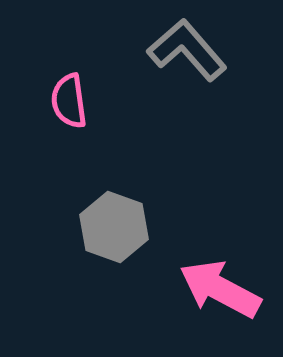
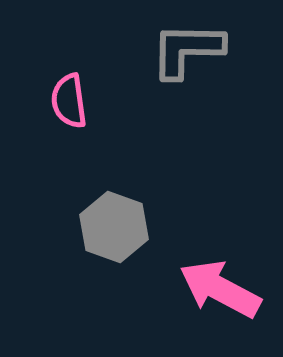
gray L-shape: rotated 48 degrees counterclockwise
